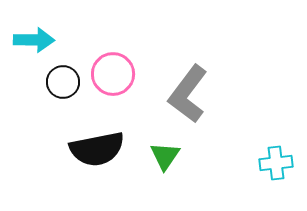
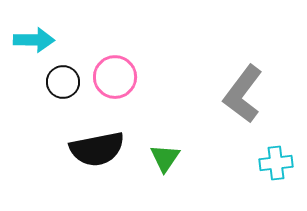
pink circle: moved 2 px right, 3 px down
gray L-shape: moved 55 px right
green triangle: moved 2 px down
